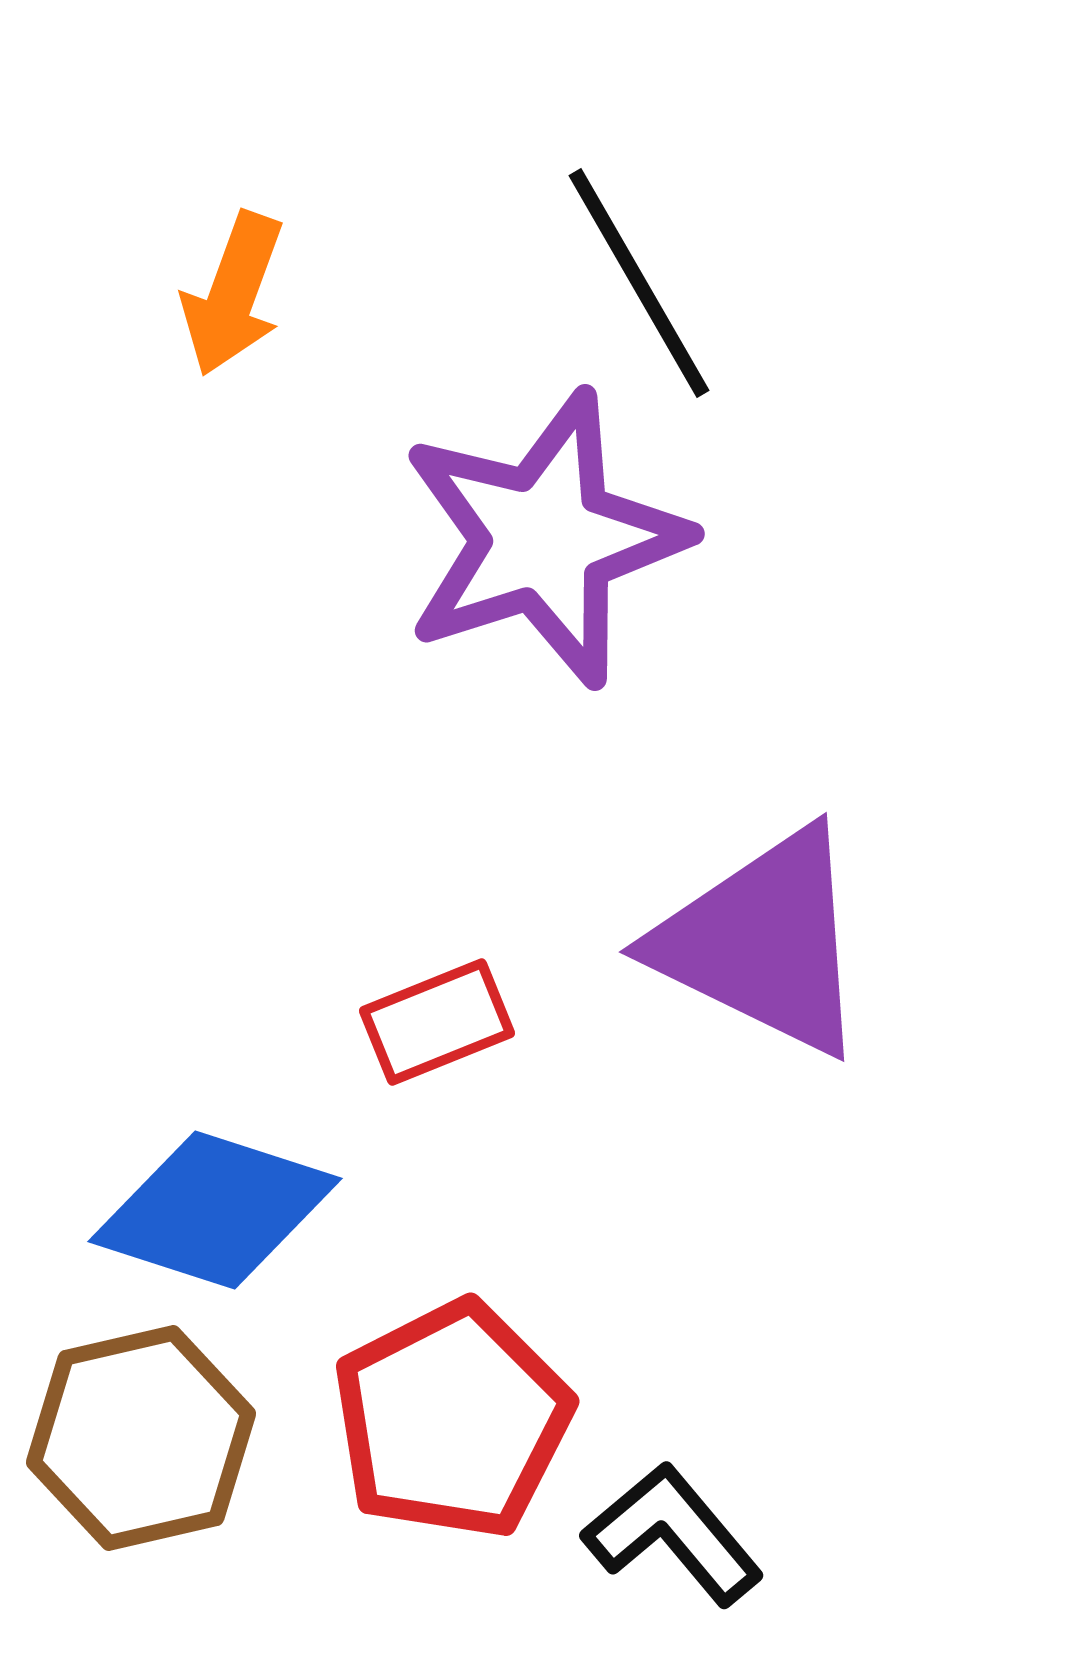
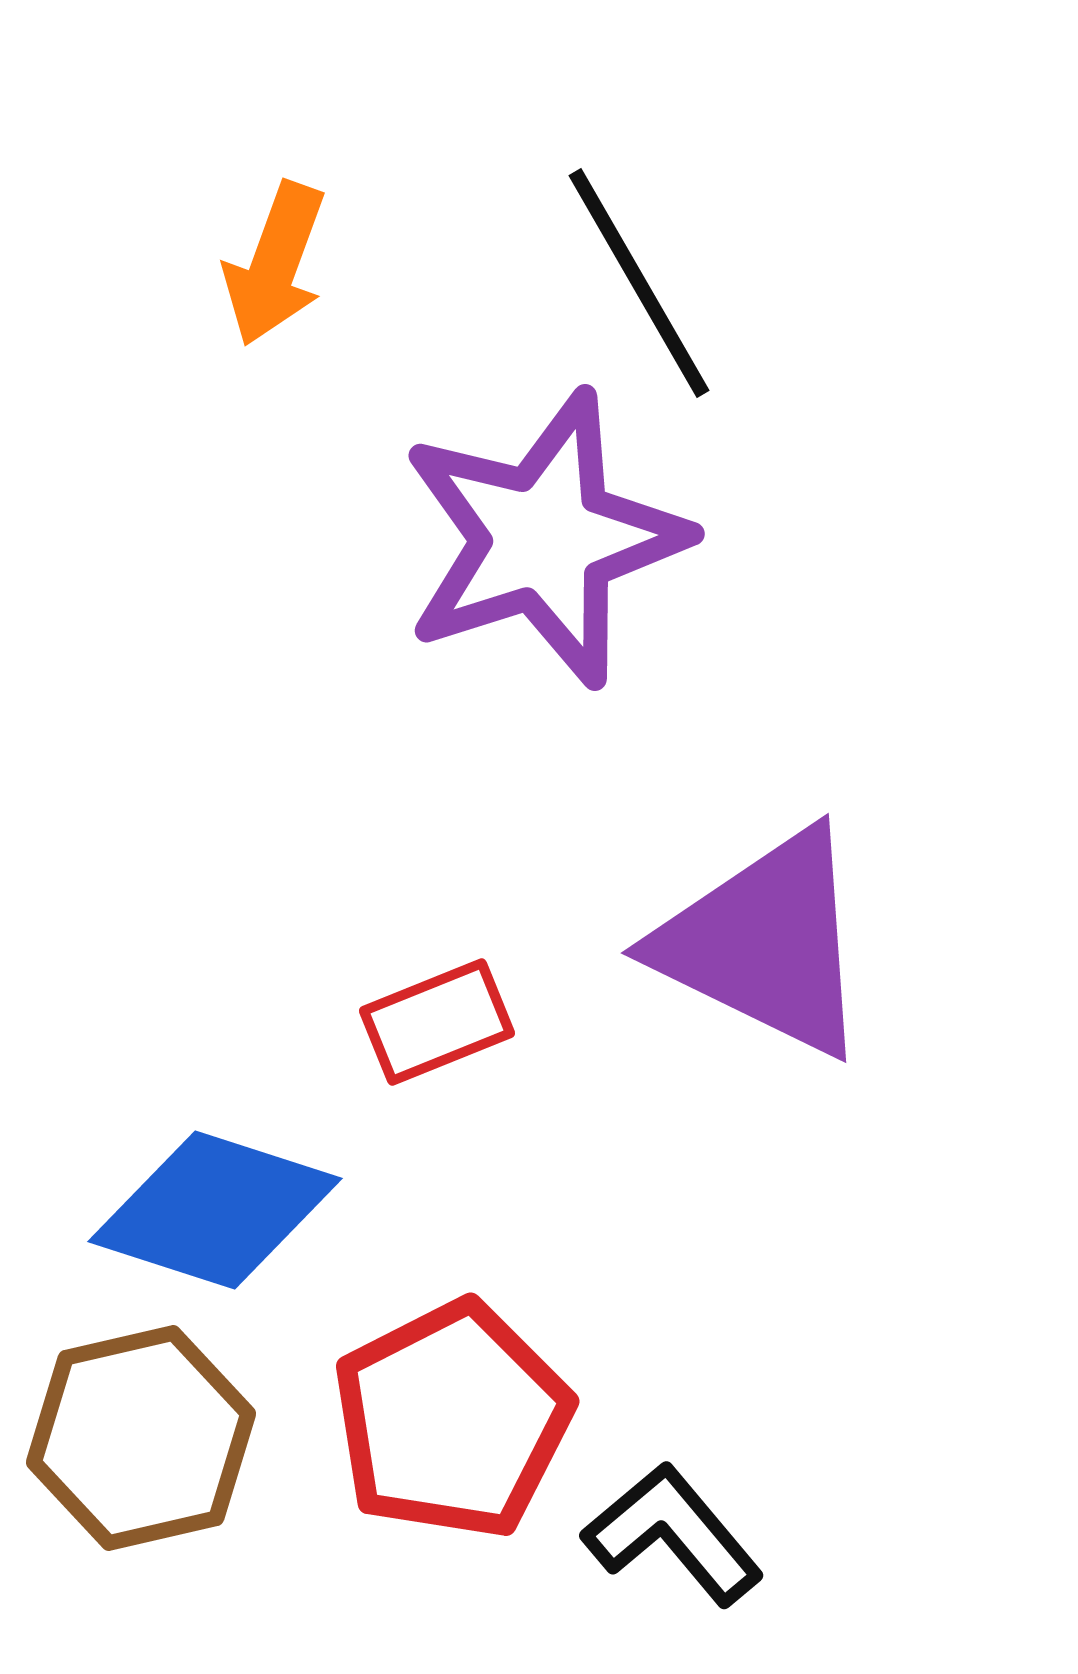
orange arrow: moved 42 px right, 30 px up
purple triangle: moved 2 px right, 1 px down
